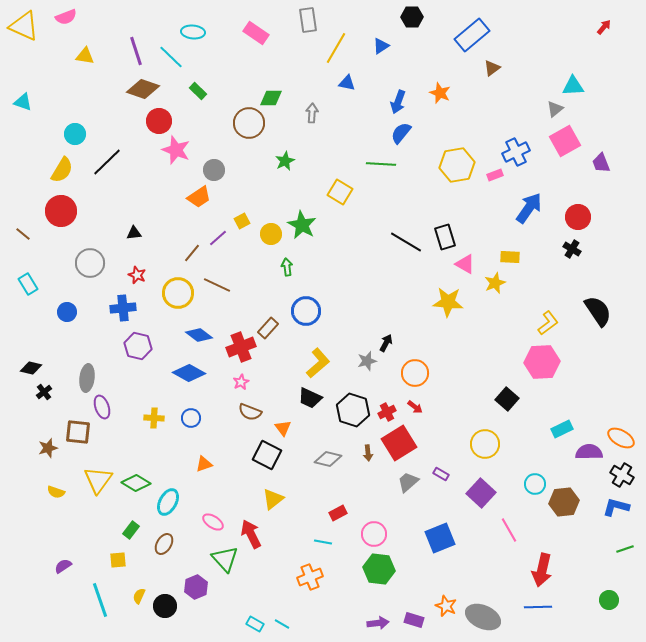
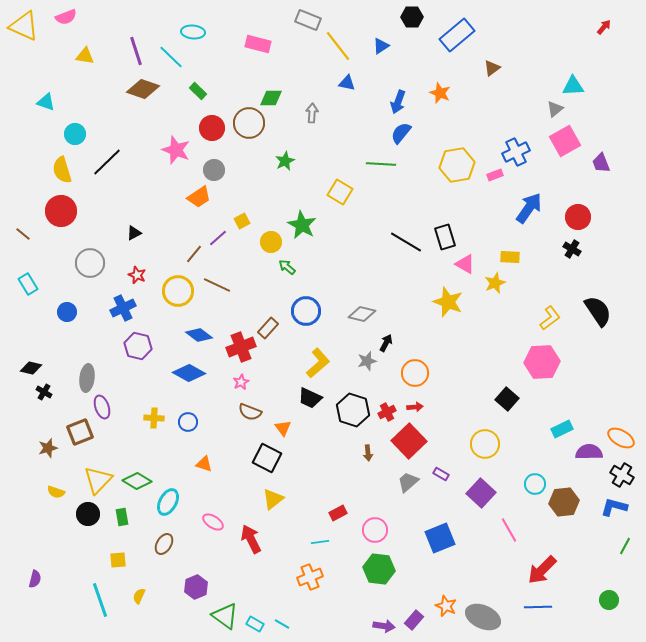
gray rectangle at (308, 20): rotated 60 degrees counterclockwise
pink rectangle at (256, 33): moved 2 px right, 11 px down; rotated 20 degrees counterclockwise
blue rectangle at (472, 35): moved 15 px left
yellow line at (336, 48): moved 2 px right, 2 px up; rotated 68 degrees counterclockwise
cyan triangle at (23, 102): moved 23 px right
red circle at (159, 121): moved 53 px right, 7 px down
yellow semicircle at (62, 170): rotated 132 degrees clockwise
black triangle at (134, 233): rotated 21 degrees counterclockwise
yellow circle at (271, 234): moved 8 px down
brown line at (192, 253): moved 2 px right, 1 px down
green arrow at (287, 267): rotated 42 degrees counterclockwise
yellow circle at (178, 293): moved 2 px up
yellow star at (448, 302): rotated 16 degrees clockwise
blue cross at (123, 308): rotated 20 degrees counterclockwise
yellow L-shape at (548, 323): moved 2 px right, 5 px up
black cross at (44, 392): rotated 21 degrees counterclockwise
red arrow at (415, 407): rotated 42 degrees counterclockwise
blue circle at (191, 418): moved 3 px left, 4 px down
brown square at (78, 432): moved 2 px right; rotated 28 degrees counterclockwise
red square at (399, 443): moved 10 px right, 2 px up; rotated 12 degrees counterclockwise
black square at (267, 455): moved 3 px down
gray diamond at (328, 459): moved 34 px right, 145 px up
orange triangle at (204, 464): rotated 36 degrees clockwise
yellow triangle at (98, 480): rotated 8 degrees clockwise
green diamond at (136, 483): moved 1 px right, 2 px up
blue L-shape at (616, 507): moved 2 px left
green rectangle at (131, 530): moved 9 px left, 13 px up; rotated 48 degrees counterclockwise
red arrow at (251, 534): moved 5 px down
pink circle at (374, 534): moved 1 px right, 4 px up
cyan line at (323, 542): moved 3 px left; rotated 18 degrees counterclockwise
green line at (625, 549): moved 3 px up; rotated 42 degrees counterclockwise
green triangle at (225, 559): moved 57 px down; rotated 12 degrees counterclockwise
purple semicircle at (63, 566): moved 28 px left, 13 px down; rotated 138 degrees clockwise
red arrow at (542, 570): rotated 32 degrees clockwise
black circle at (165, 606): moved 77 px left, 92 px up
purple rectangle at (414, 620): rotated 66 degrees counterclockwise
purple arrow at (378, 623): moved 6 px right, 3 px down; rotated 15 degrees clockwise
